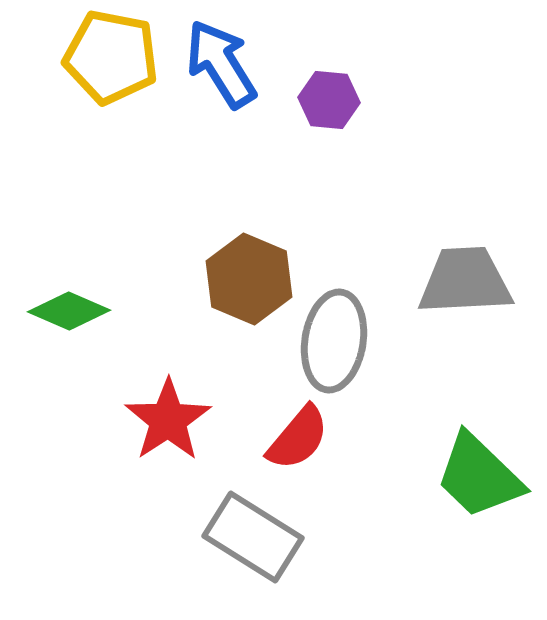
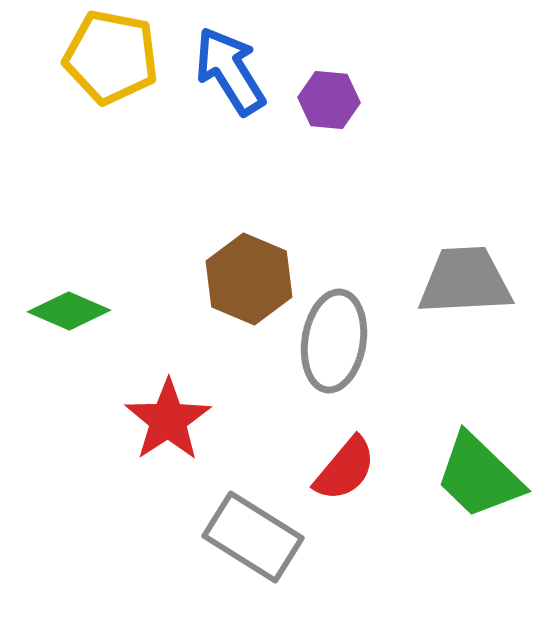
blue arrow: moved 9 px right, 7 px down
red semicircle: moved 47 px right, 31 px down
